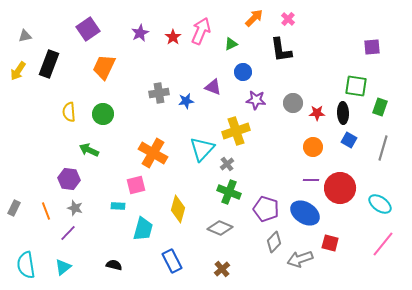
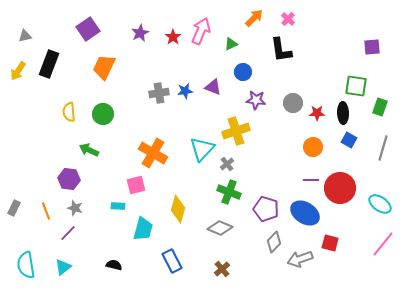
blue star at (186, 101): moved 1 px left, 10 px up
